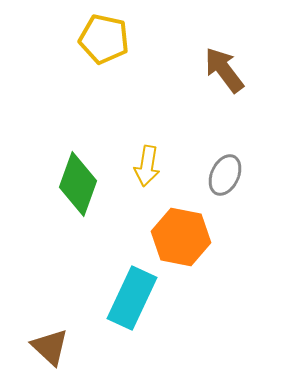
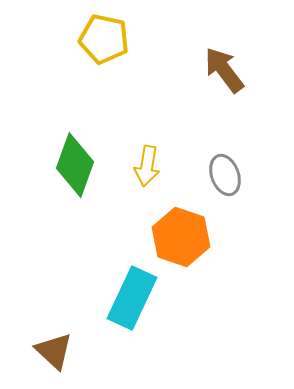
gray ellipse: rotated 45 degrees counterclockwise
green diamond: moved 3 px left, 19 px up
orange hexagon: rotated 8 degrees clockwise
brown triangle: moved 4 px right, 4 px down
